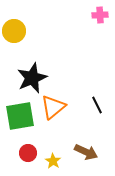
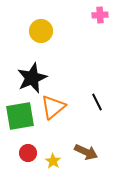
yellow circle: moved 27 px right
black line: moved 3 px up
